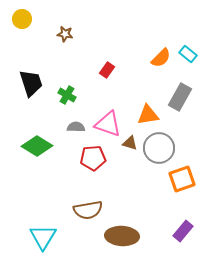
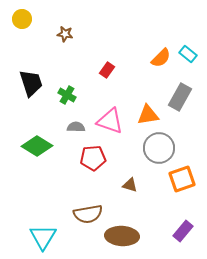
pink triangle: moved 2 px right, 3 px up
brown triangle: moved 42 px down
brown semicircle: moved 4 px down
